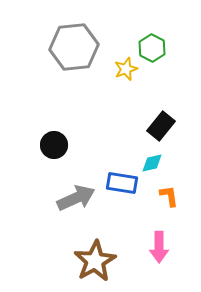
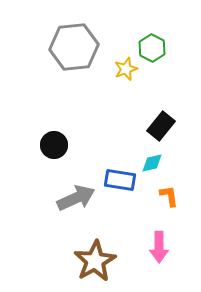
blue rectangle: moved 2 px left, 3 px up
